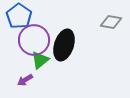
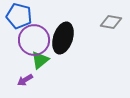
blue pentagon: rotated 20 degrees counterclockwise
black ellipse: moved 1 px left, 7 px up
